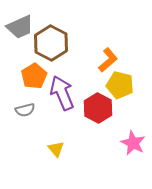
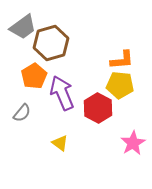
gray trapezoid: moved 3 px right; rotated 12 degrees counterclockwise
brown hexagon: rotated 16 degrees clockwise
orange L-shape: moved 14 px right; rotated 35 degrees clockwise
yellow pentagon: rotated 8 degrees counterclockwise
gray semicircle: moved 3 px left, 3 px down; rotated 36 degrees counterclockwise
pink star: rotated 15 degrees clockwise
yellow triangle: moved 4 px right, 6 px up; rotated 12 degrees counterclockwise
